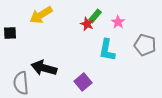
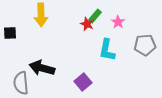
yellow arrow: rotated 60 degrees counterclockwise
gray pentagon: rotated 20 degrees counterclockwise
black arrow: moved 2 px left
